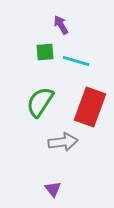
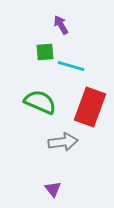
cyan line: moved 5 px left, 5 px down
green semicircle: rotated 80 degrees clockwise
